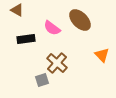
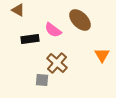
brown triangle: moved 1 px right
pink semicircle: moved 1 px right, 2 px down
black rectangle: moved 4 px right
orange triangle: rotated 14 degrees clockwise
gray square: rotated 24 degrees clockwise
